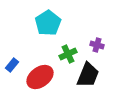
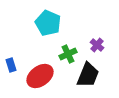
cyan pentagon: rotated 15 degrees counterclockwise
purple cross: rotated 24 degrees clockwise
blue rectangle: moved 1 px left; rotated 56 degrees counterclockwise
red ellipse: moved 1 px up
